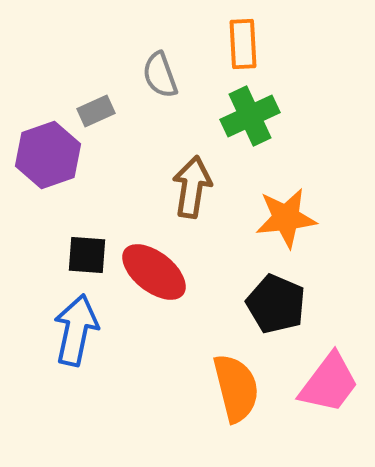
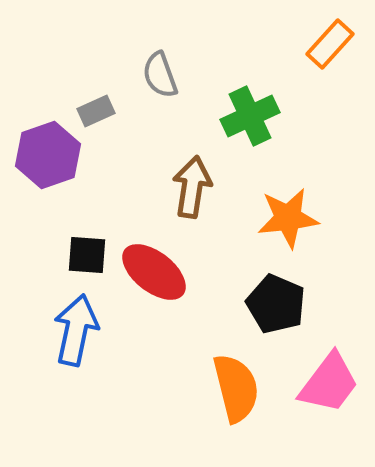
orange rectangle: moved 87 px right; rotated 45 degrees clockwise
orange star: moved 2 px right
